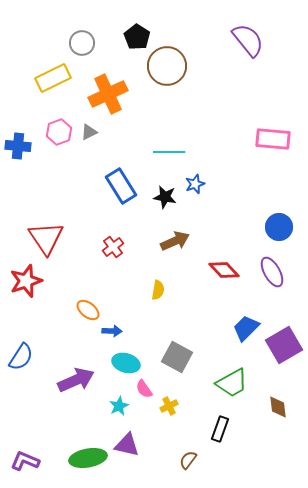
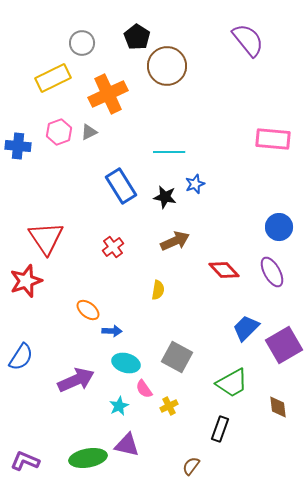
brown semicircle: moved 3 px right, 6 px down
